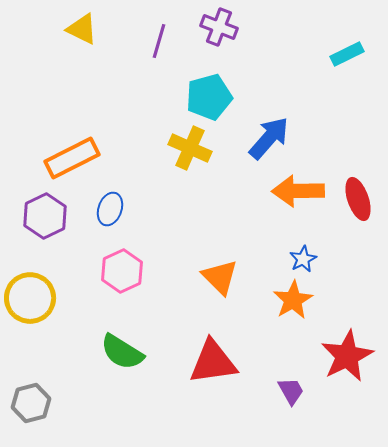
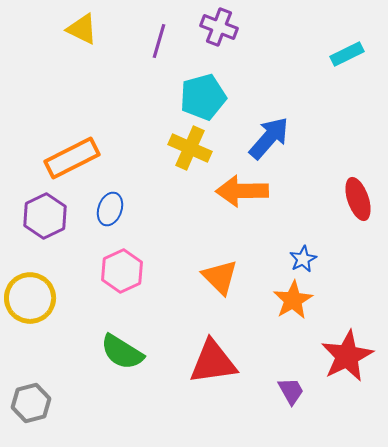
cyan pentagon: moved 6 px left
orange arrow: moved 56 px left
